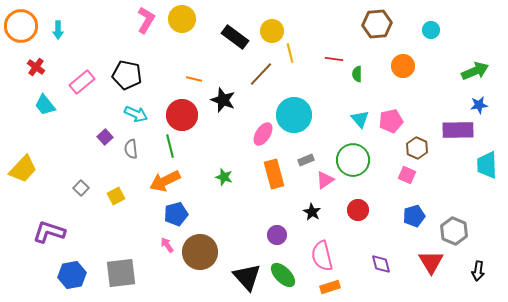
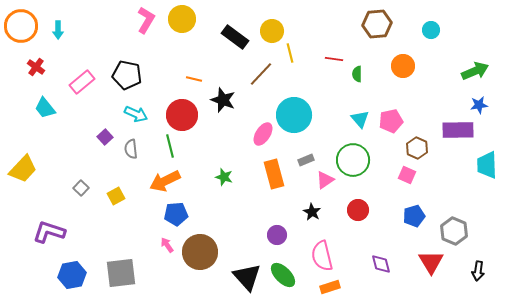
cyan trapezoid at (45, 105): moved 3 px down
blue pentagon at (176, 214): rotated 10 degrees clockwise
